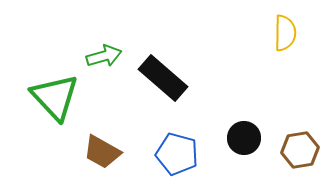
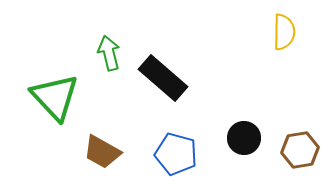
yellow semicircle: moved 1 px left, 1 px up
green arrow: moved 5 px right, 3 px up; rotated 88 degrees counterclockwise
blue pentagon: moved 1 px left
